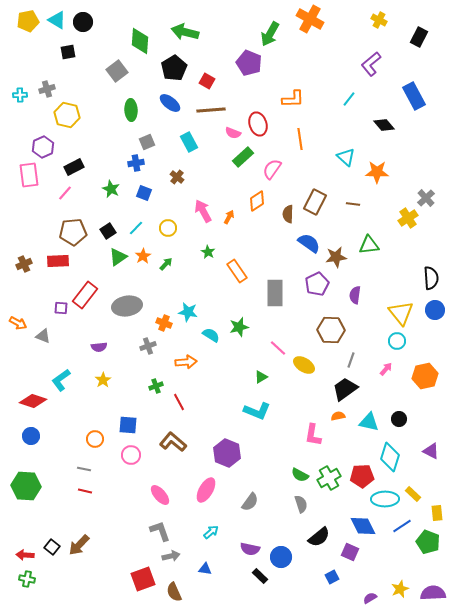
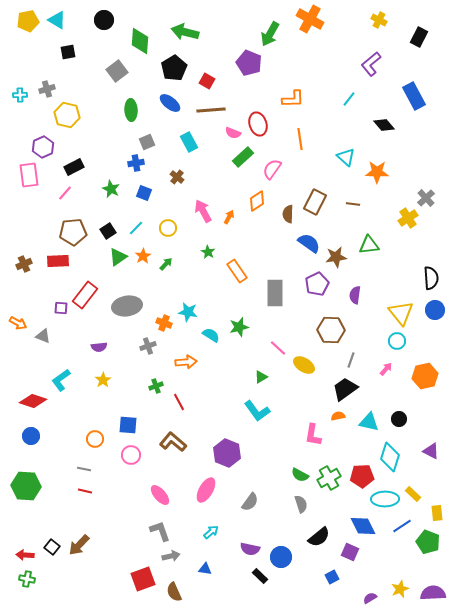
black circle at (83, 22): moved 21 px right, 2 px up
cyan L-shape at (257, 411): rotated 32 degrees clockwise
